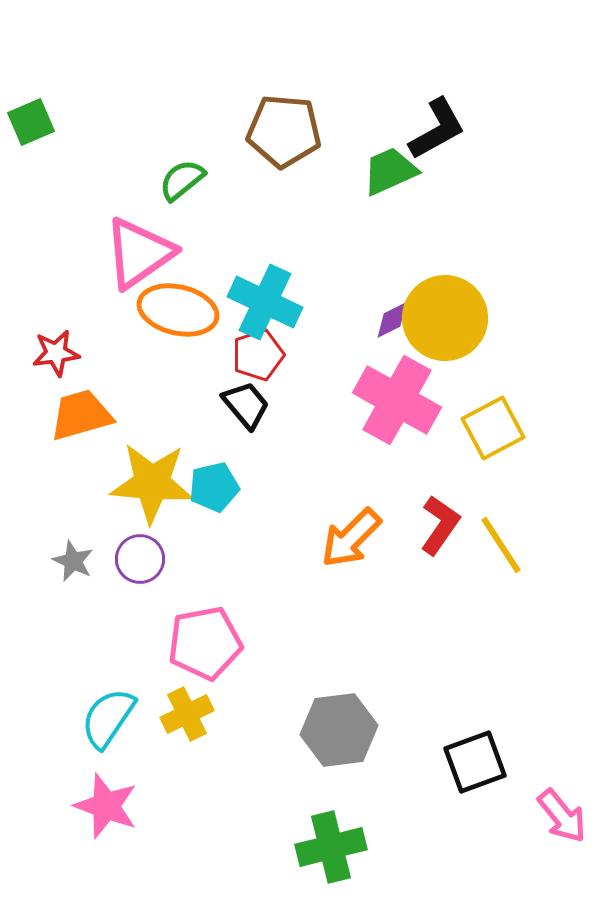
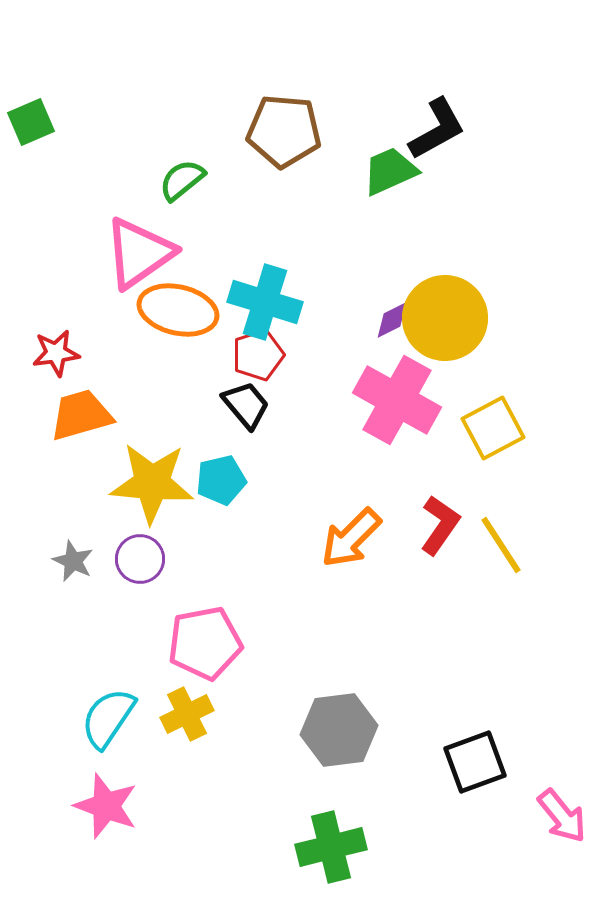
cyan cross: rotated 8 degrees counterclockwise
cyan pentagon: moved 7 px right, 7 px up
